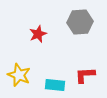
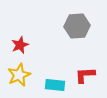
gray hexagon: moved 3 px left, 4 px down
red star: moved 18 px left, 11 px down
yellow star: rotated 25 degrees clockwise
